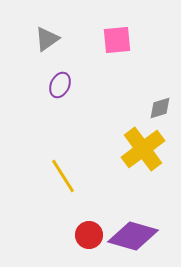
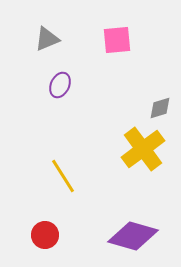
gray triangle: rotated 12 degrees clockwise
red circle: moved 44 px left
